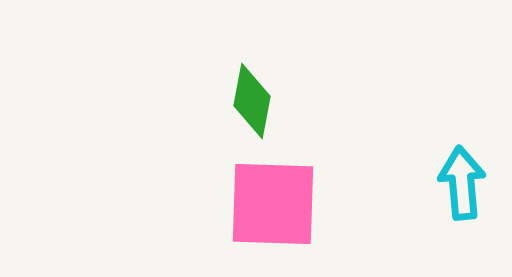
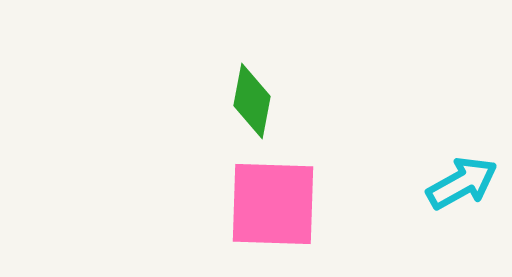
cyan arrow: rotated 66 degrees clockwise
